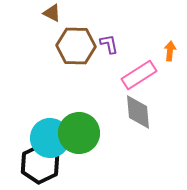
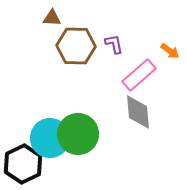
brown triangle: moved 5 px down; rotated 24 degrees counterclockwise
purple L-shape: moved 5 px right
orange arrow: rotated 120 degrees clockwise
pink rectangle: rotated 8 degrees counterclockwise
green circle: moved 1 px left, 1 px down
black hexagon: moved 17 px left
